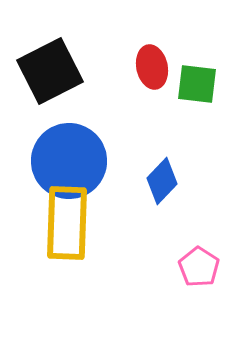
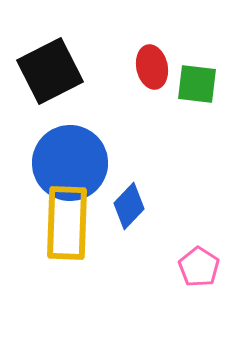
blue circle: moved 1 px right, 2 px down
blue diamond: moved 33 px left, 25 px down
